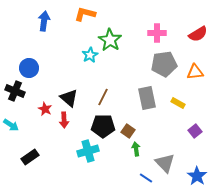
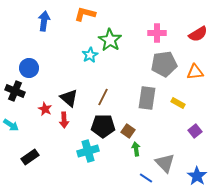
gray rectangle: rotated 20 degrees clockwise
